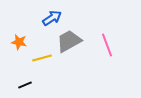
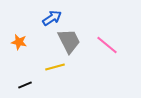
gray trapezoid: rotated 92 degrees clockwise
pink line: rotated 30 degrees counterclockwise
yellow line: moved 13 px right, 9 px down
